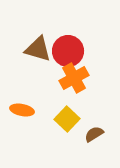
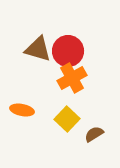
orange cross: moved 2 px left
